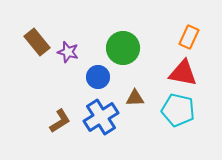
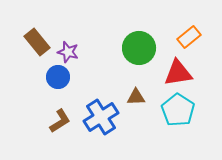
orange rectangle: rotated 25 degrees clockwise
green circle: moved 16 px right
red triangle: moved 5 px left; rotated 20 degrees counterclockwise
blue circle: moved 40 px left
brown triangle: moved 1 px right, 1 px up
cyan pentagon: rotated 20 degrees clockwise
